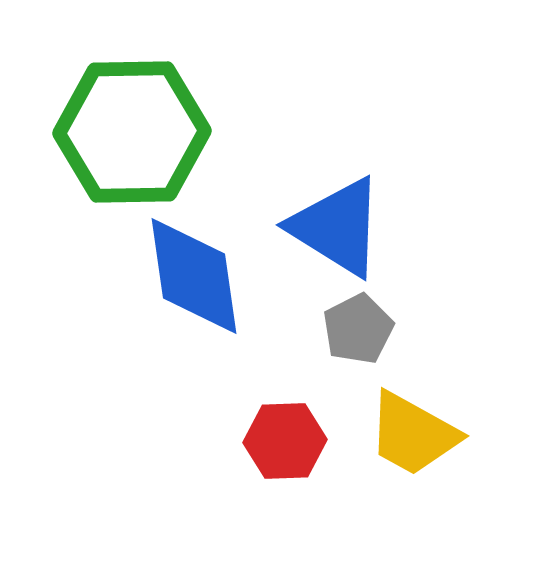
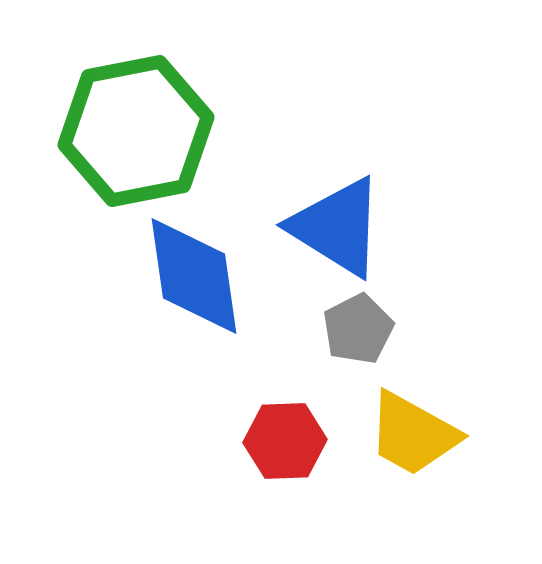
green hexagon: moved 4 px right, 1 px up; rotated 10 degrees counterclockwise
